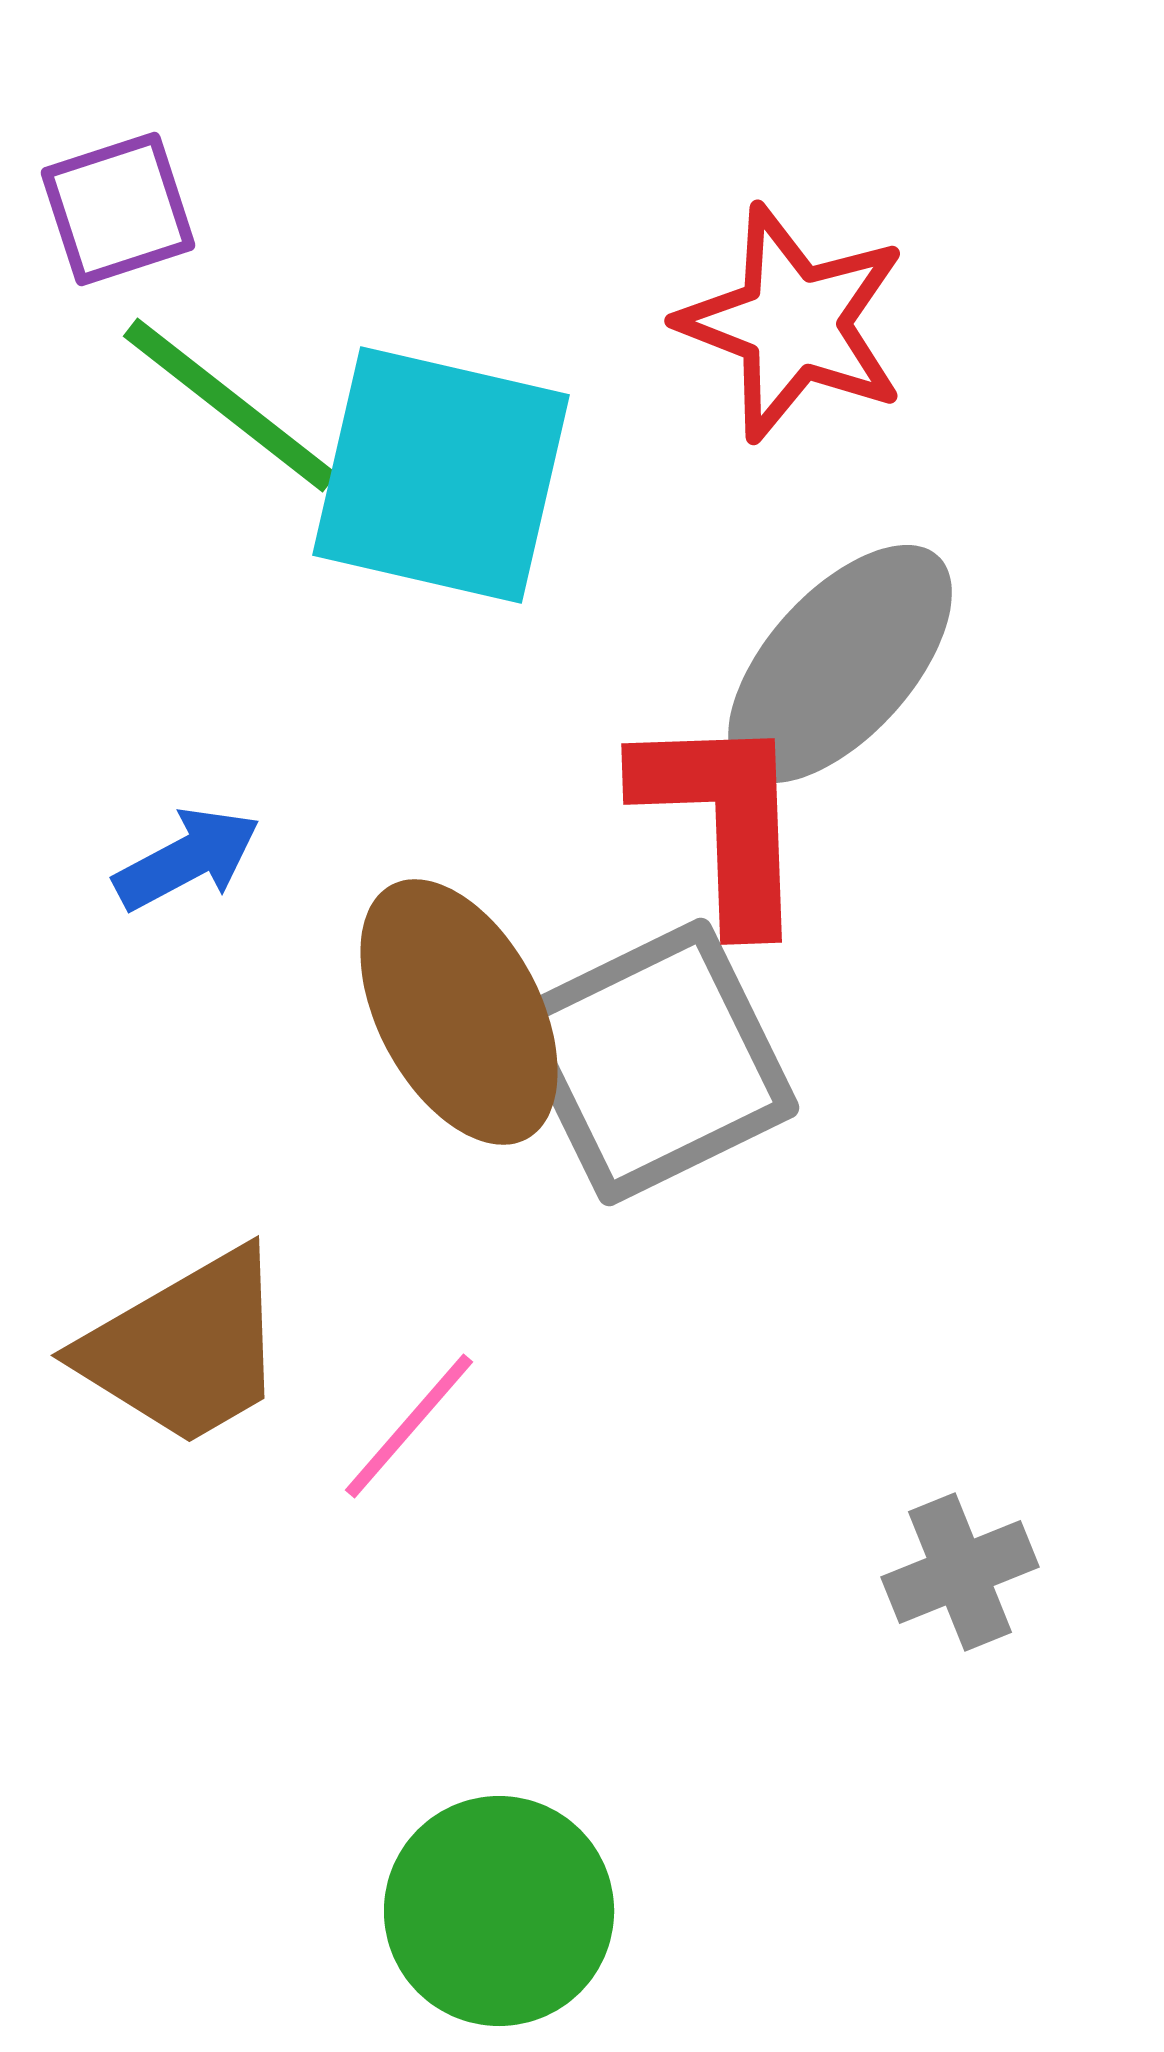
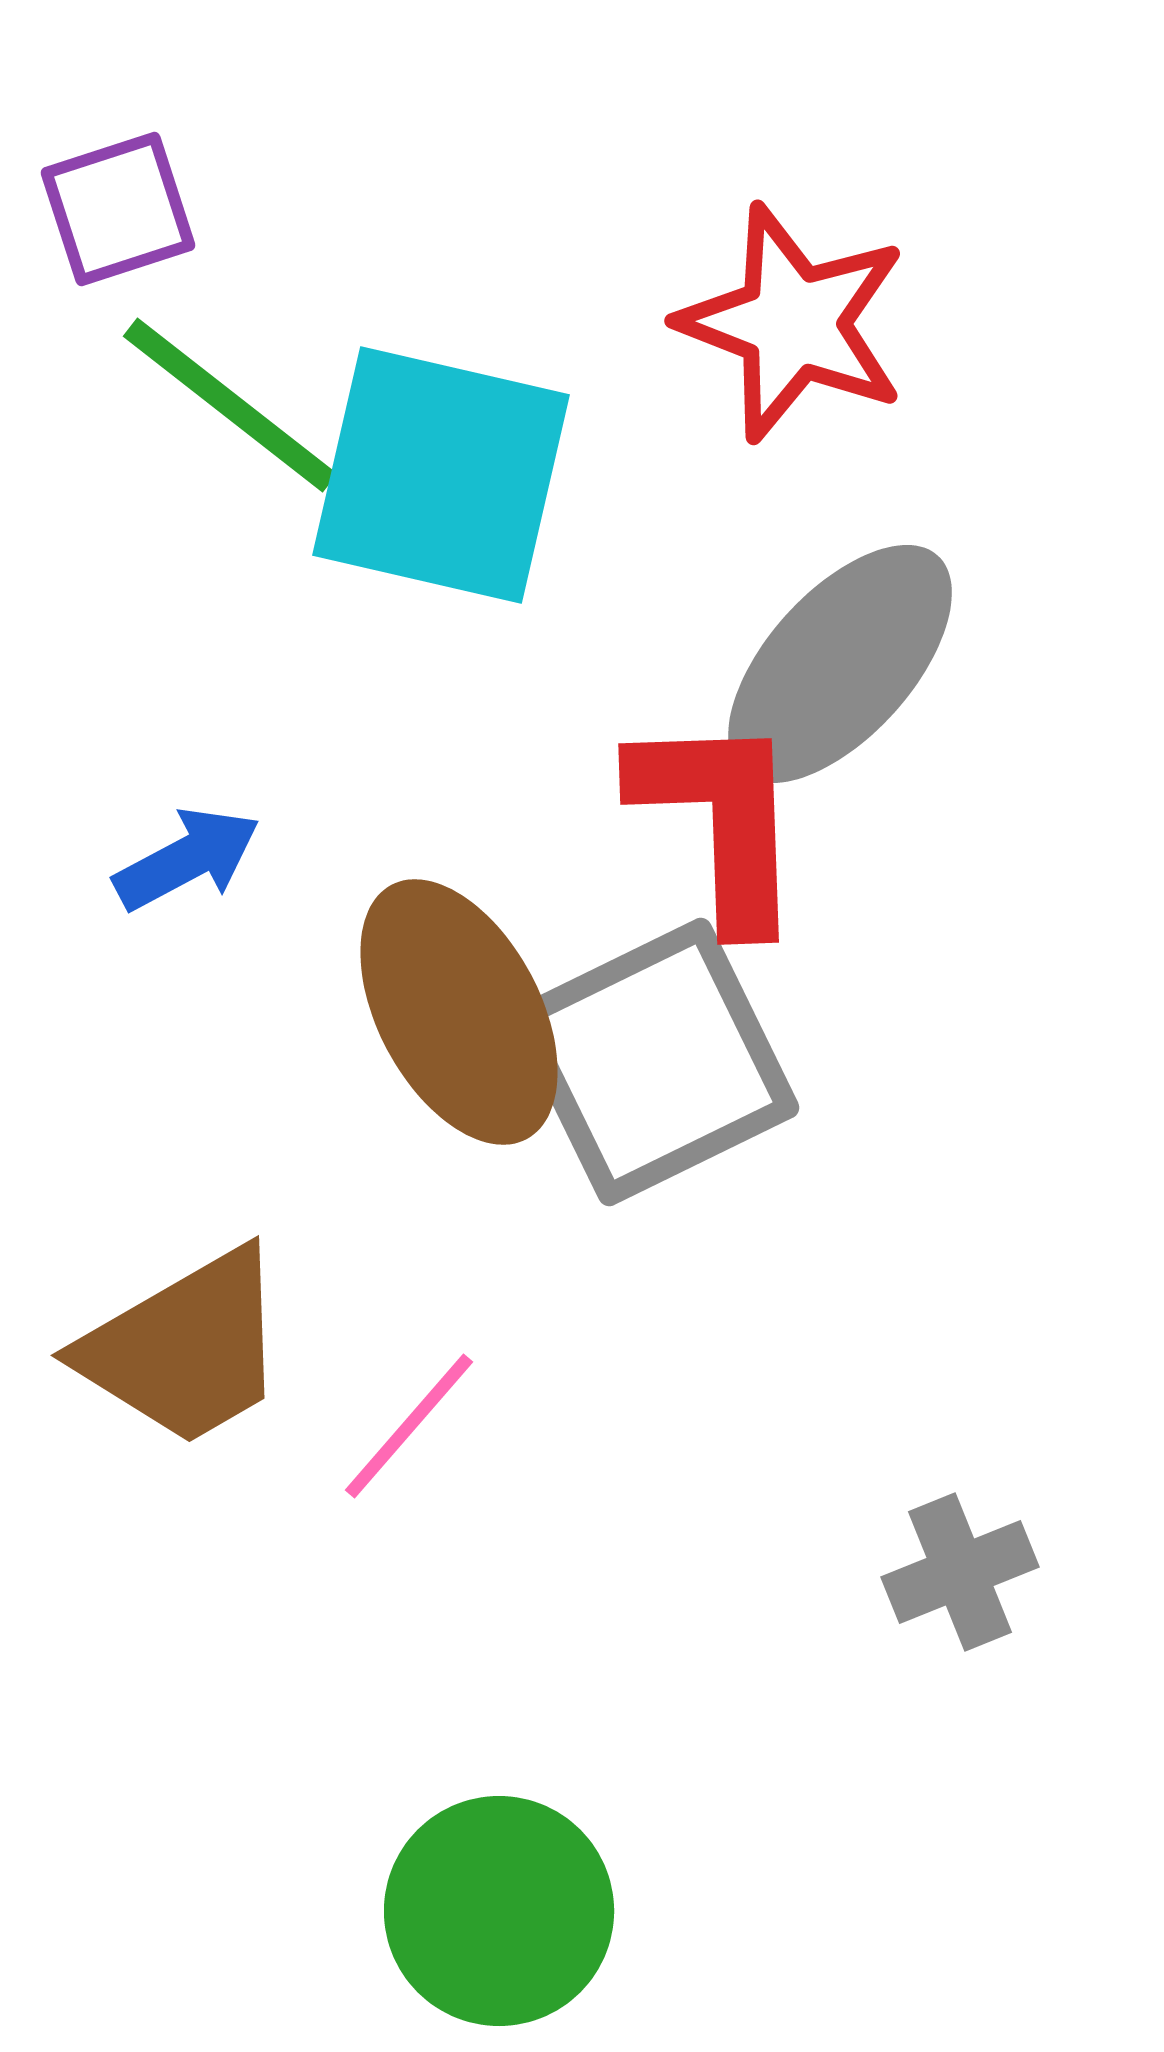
red L-shape: moved 3 px left
